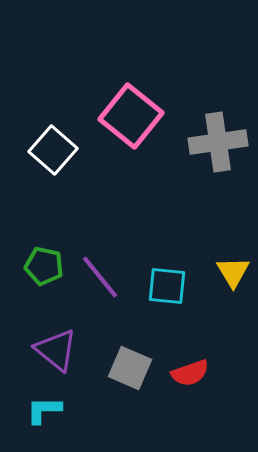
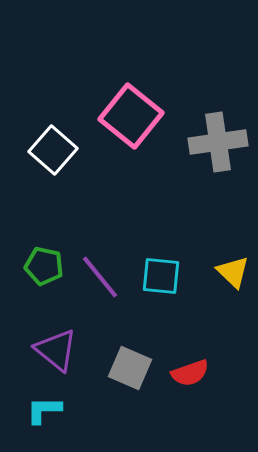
yellow triangle: rotated 15 degrees counterclockwise
cyan square: moved 6 px left, 10 px up
